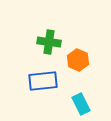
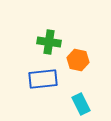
orange hexagon: rotated 10 degrees counterclockwise
blue rectangle: moved 2 px up
